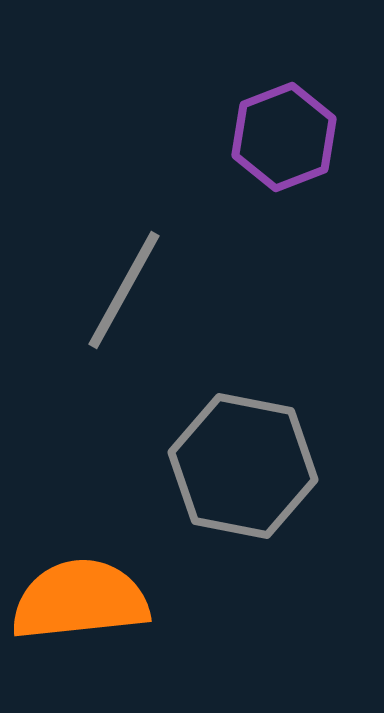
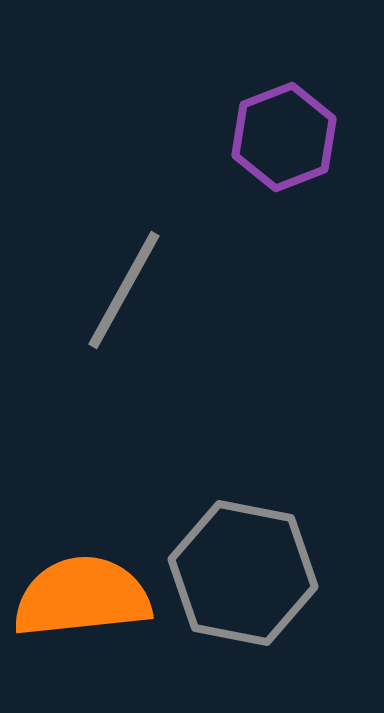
gray hexagon: moved 107 px down
orange semicircle: moved 2 px right, 3 px up
